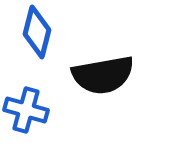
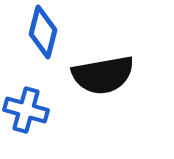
blue diamond: moved 6 px right
